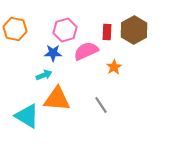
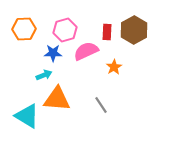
orange hexagon: moved 9 px right; rotated 15 degrees counterclockwise
